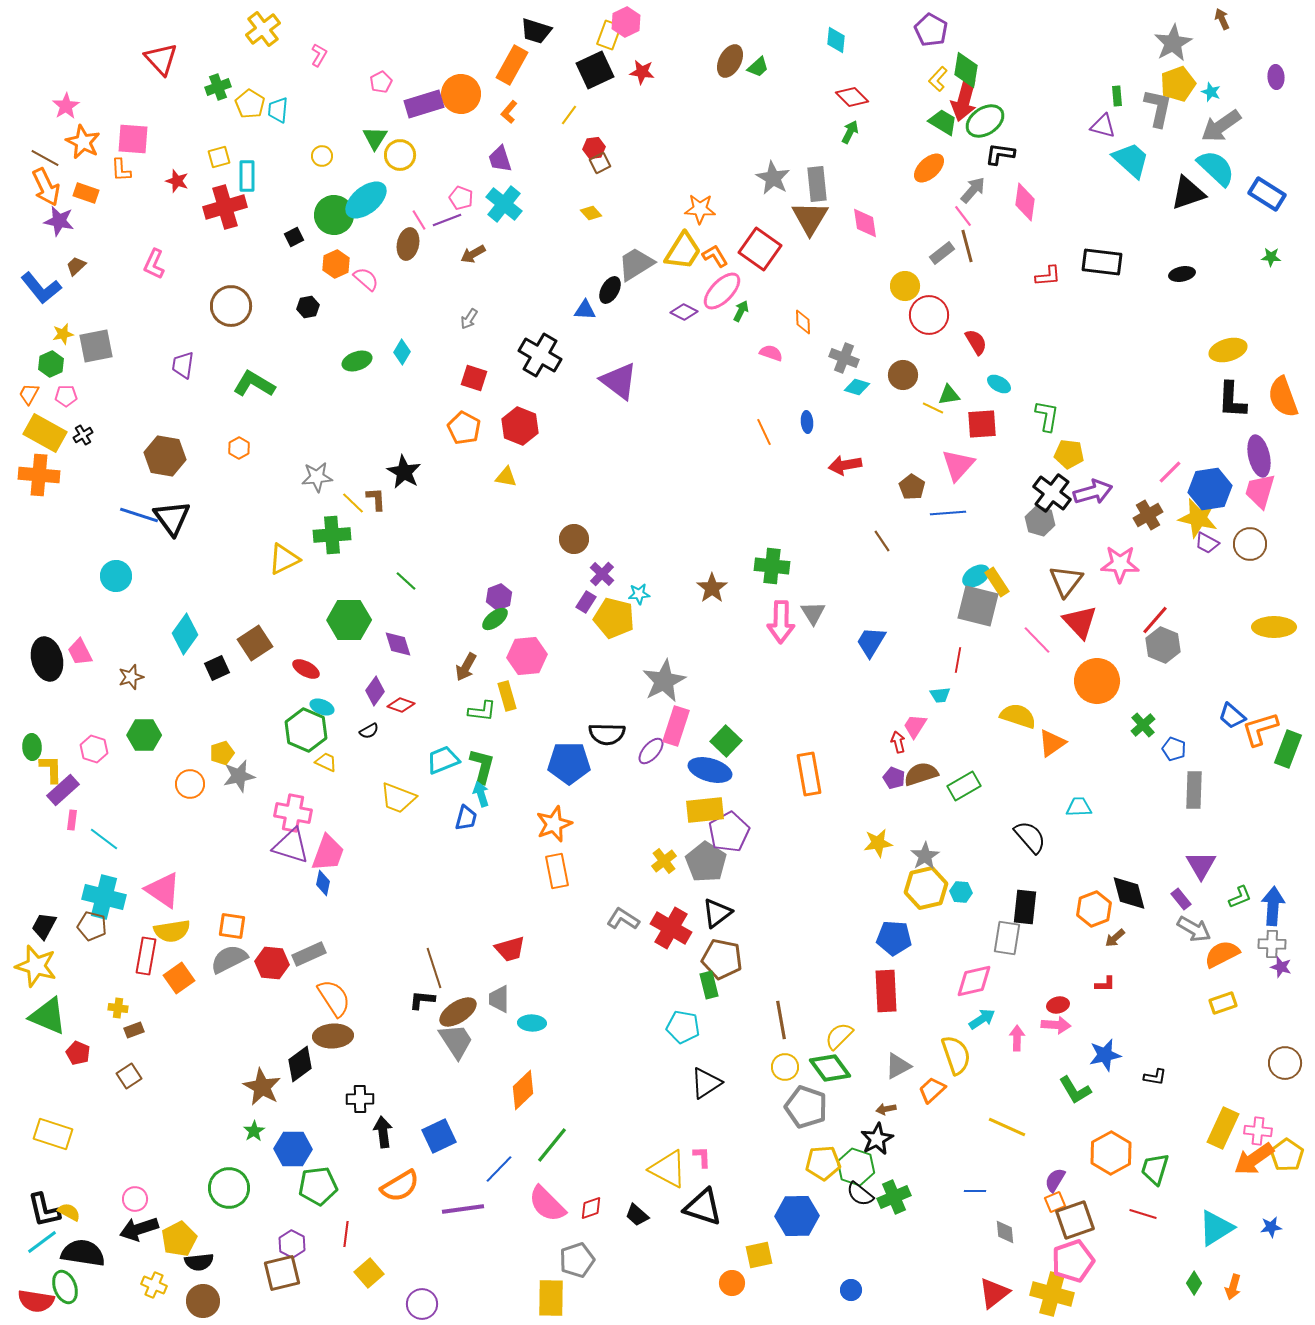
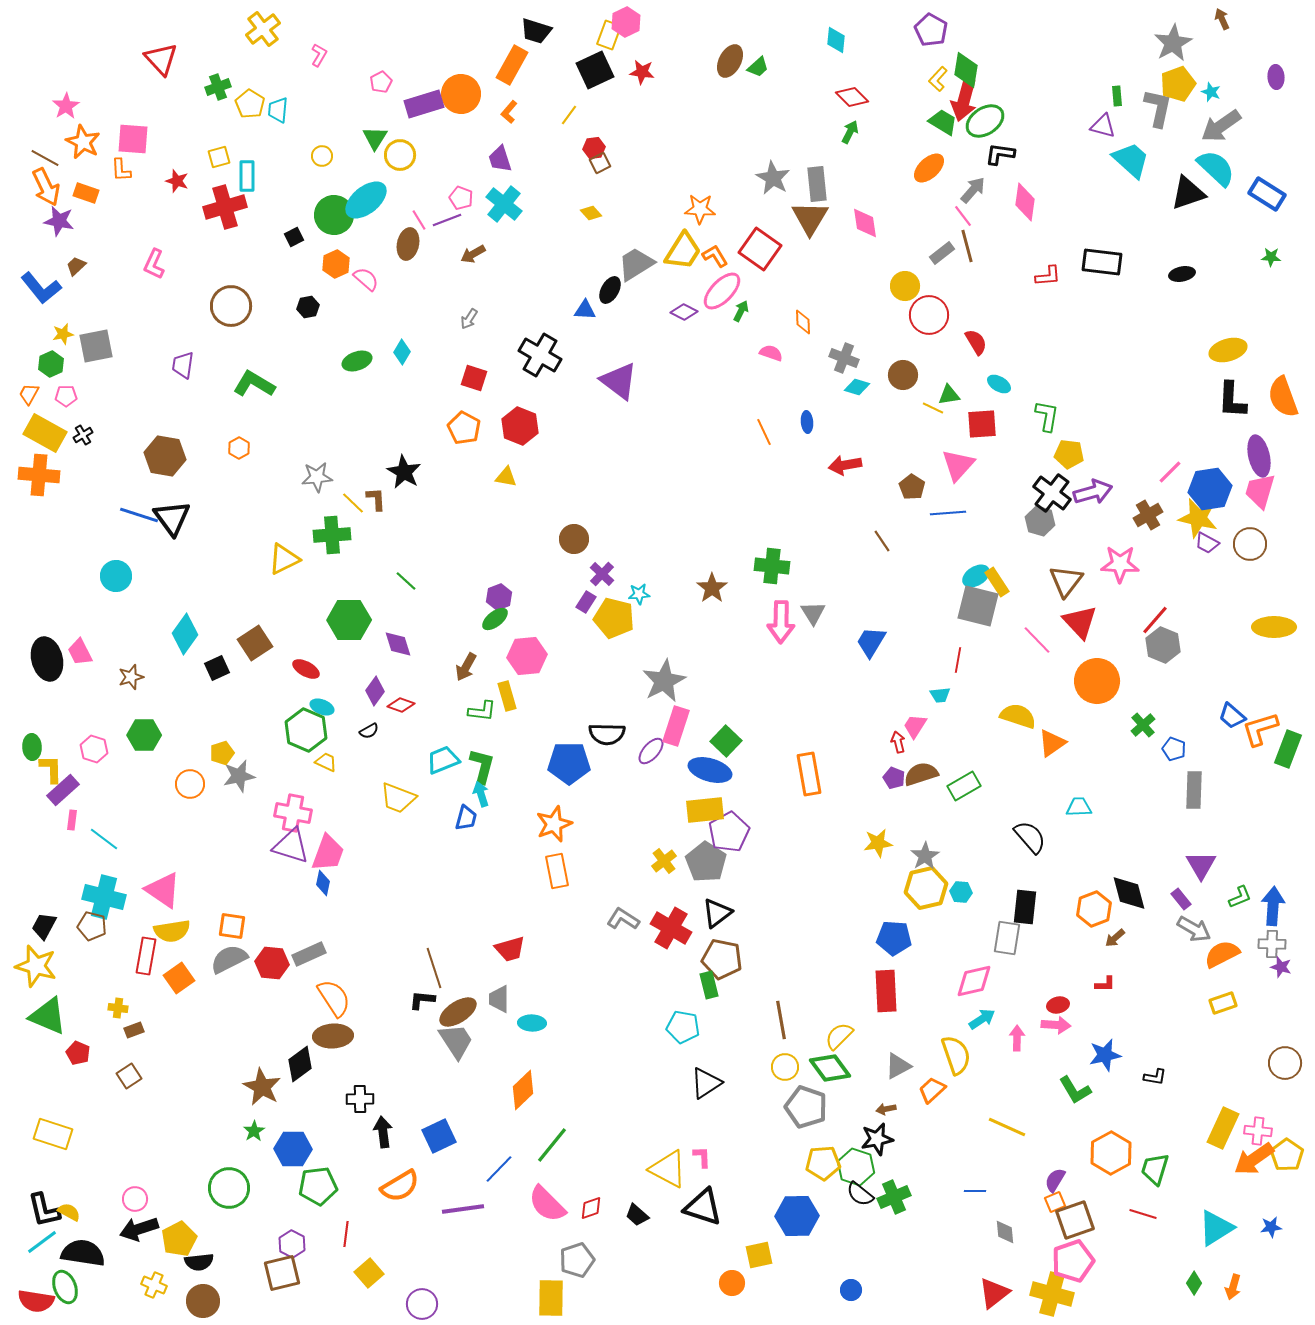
black star at (877, 1139): rotated 16 degrees clockwise
